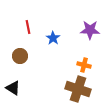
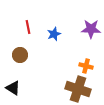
purple star: moved 1 px right, 1 px up
blue star: moved 1 px right, 4 px up; rotated 16 degrees clockwise
brown circle: moved 1 px up
orange cross: moved 2 px right, 1 px down
